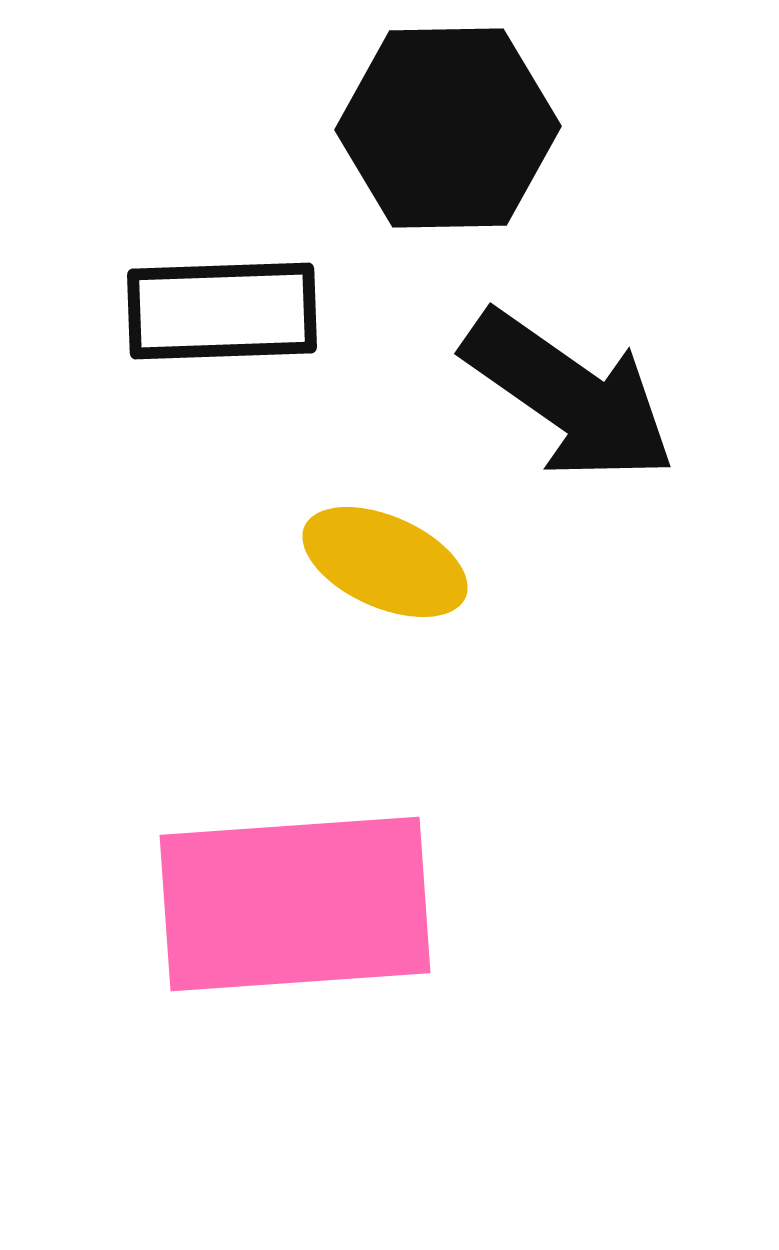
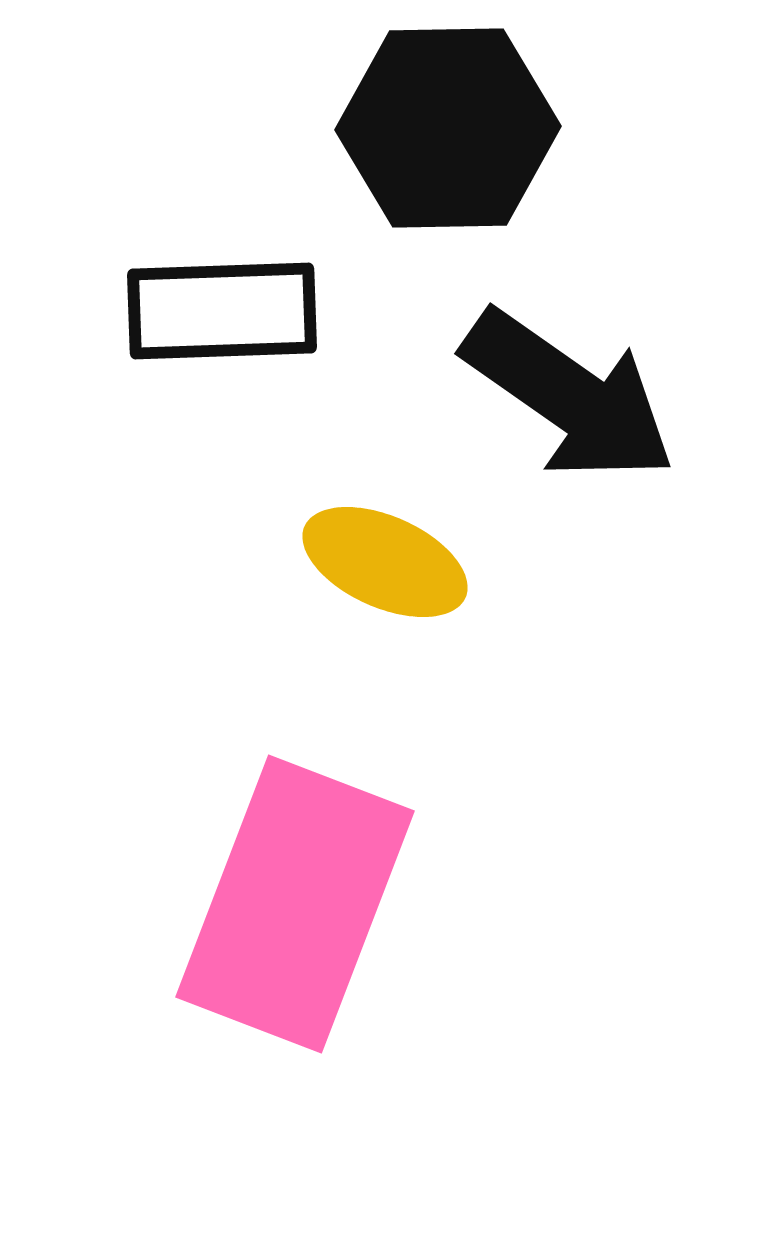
pink rectangle: rotated 65 degrees counterclockwise
